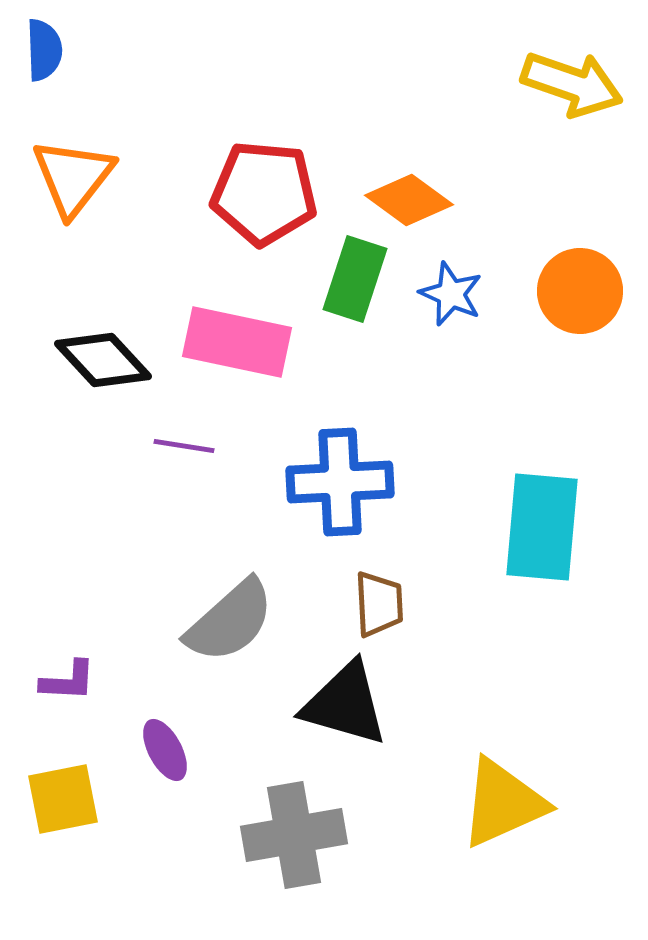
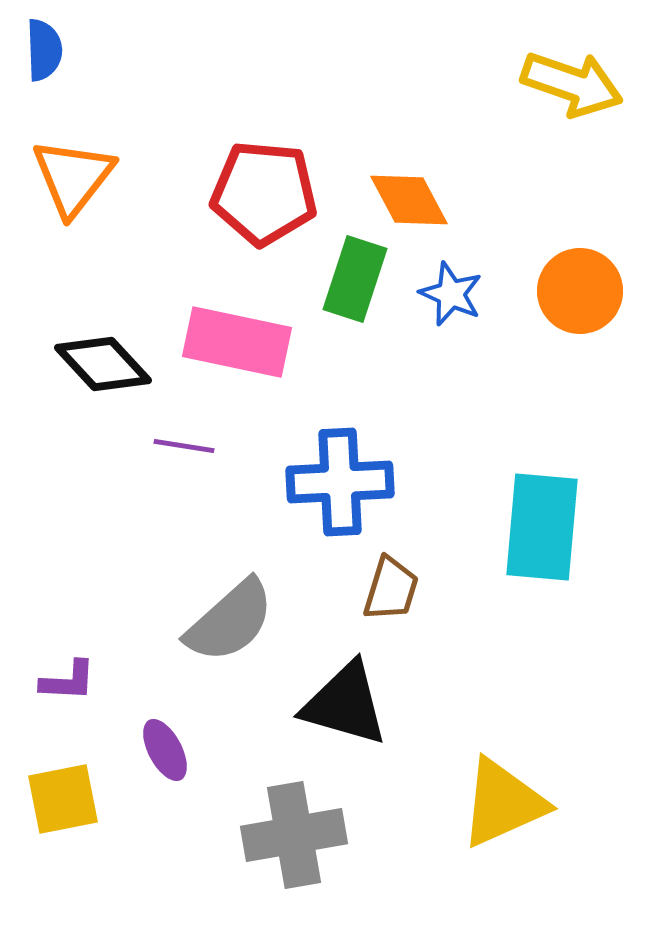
orange diamond: rotated 26 degrees clockwise
black diamond: moved 4 px down
brown trapezoid: moved 12 px right, 15 px up; rotated 20 degrees clockwise
